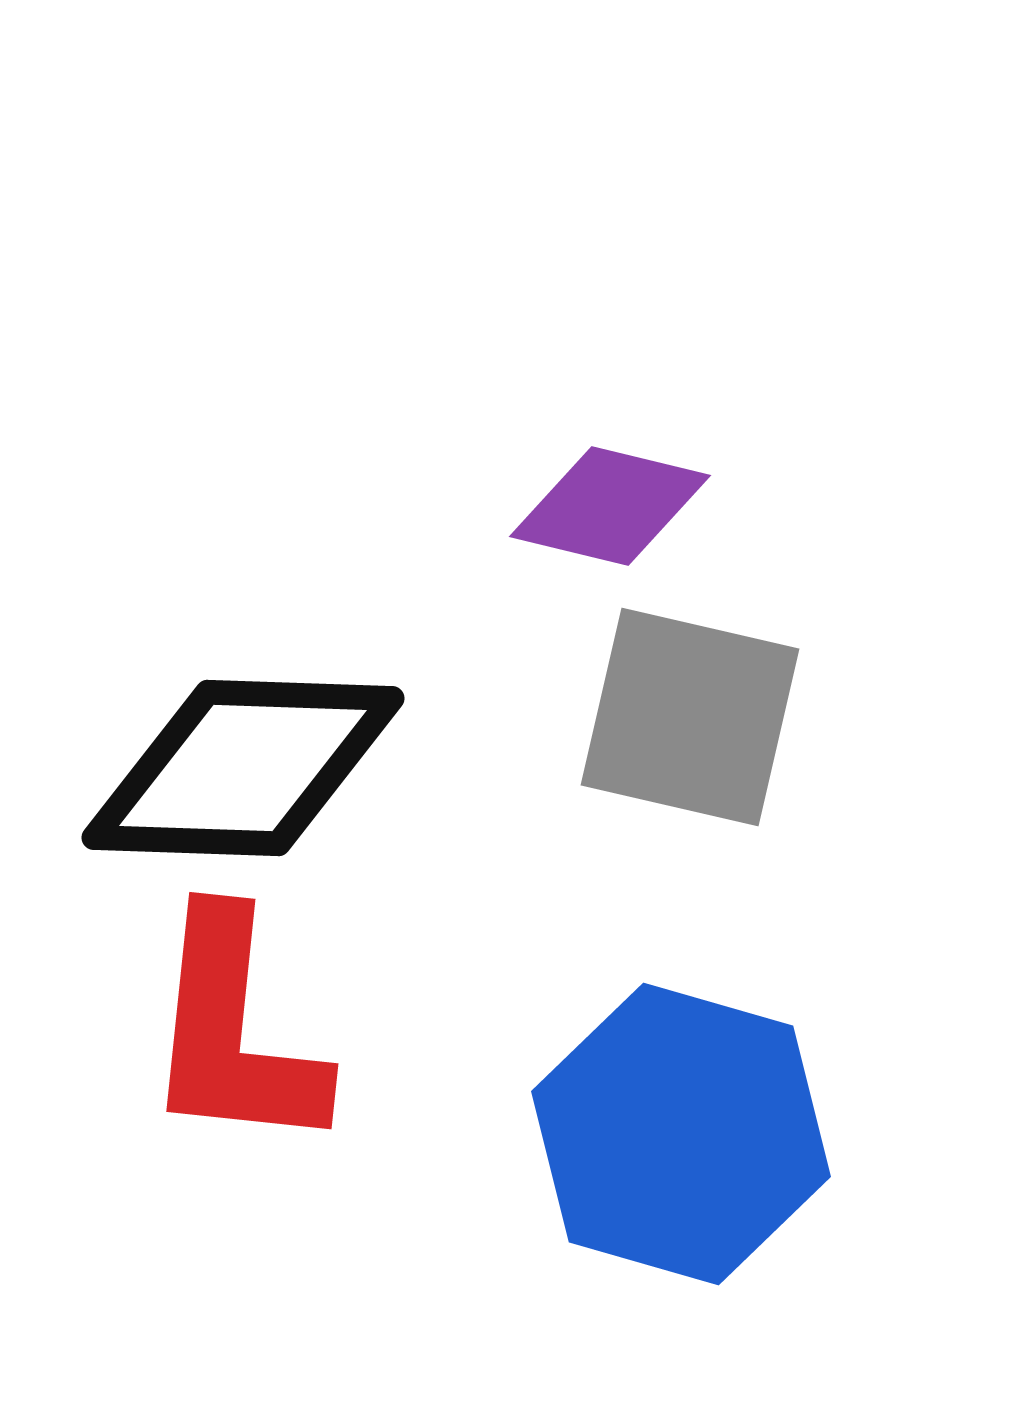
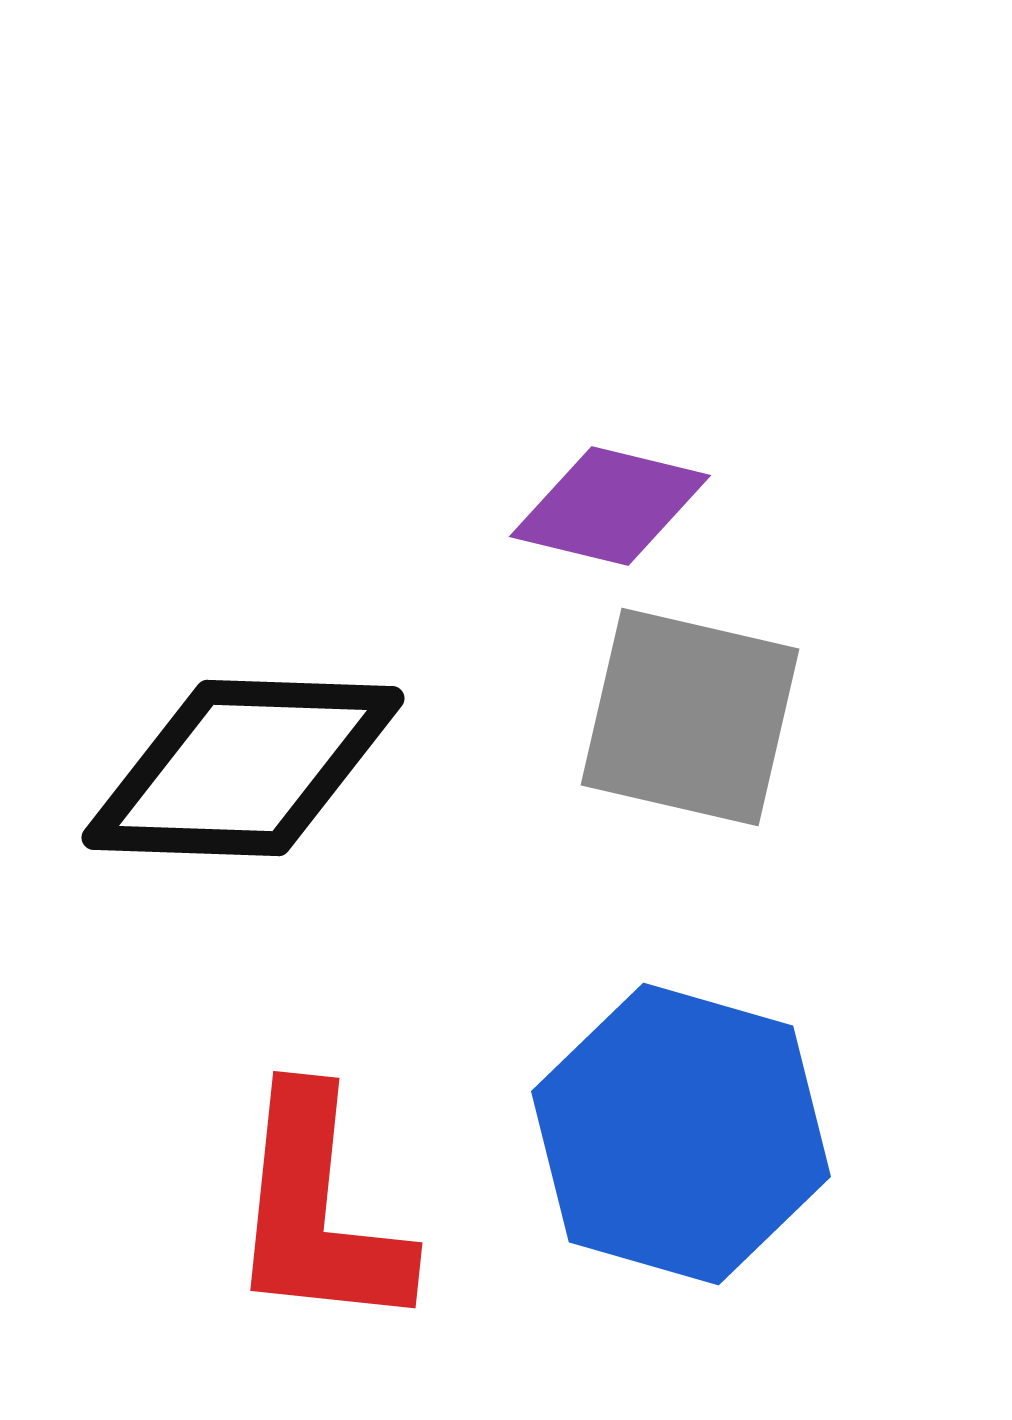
red L-shape: moved 84 px right, 179 px down
